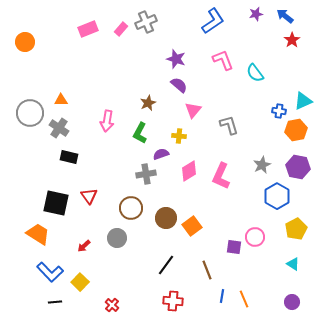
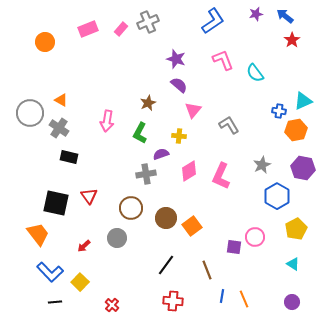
gray cross at (146, 22): moved 2 px right
orange circle at (25, 42): moved 20 px right
orange triangle at (61, 100): rotated 32 degrees clockwise
gray L-shape at (229, 125): rotated 15 degrees counterclockwise
purple hexagon at (298, 167): moved 5 px right, 1 px down
orange trapezoid at (38, 234): rotated 20 degrees clockwise
